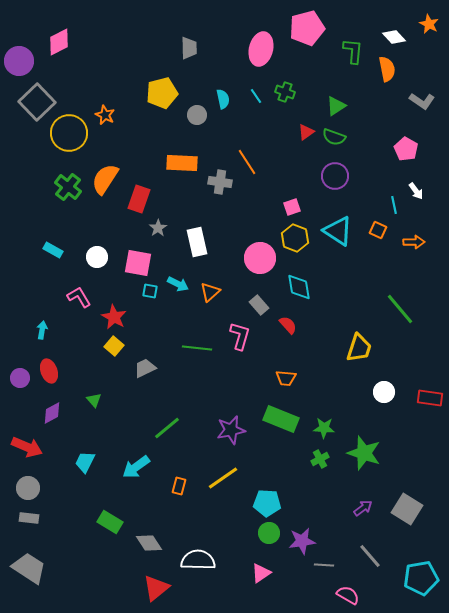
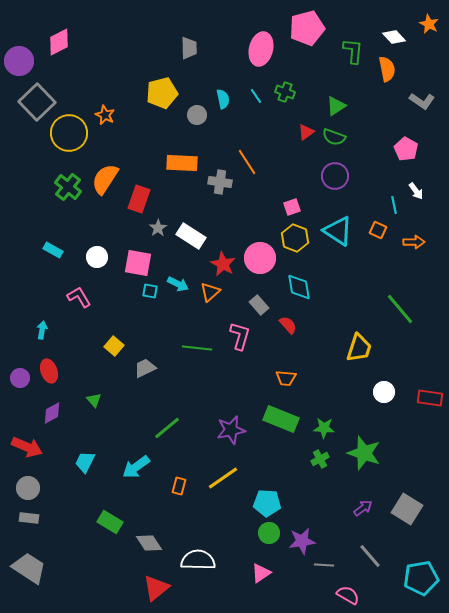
white rectangle at (197, 242): moved 6 px left, 6 px up; rotated 44 degrees counterclockwise
red star at (114, 317): moved 109 px right, 53 px up
